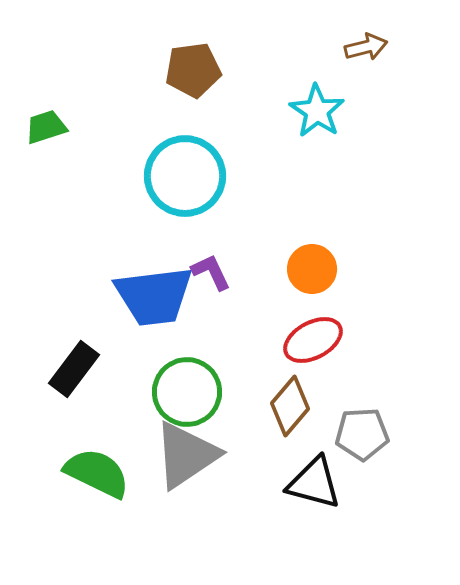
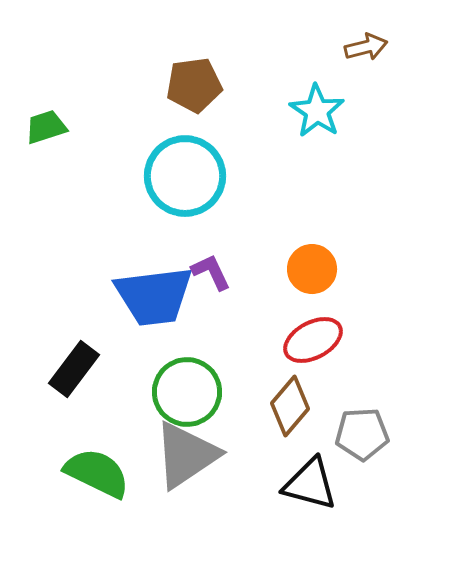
brown pentagon: moved 1 px right, 15 px down
black triangle: moved 4 px left, 1 px down
